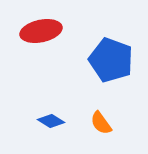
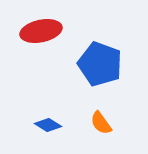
blue pentagon: moved 11 px left, 4 px down
blue diamond: moved 3 px left, 4 px down
